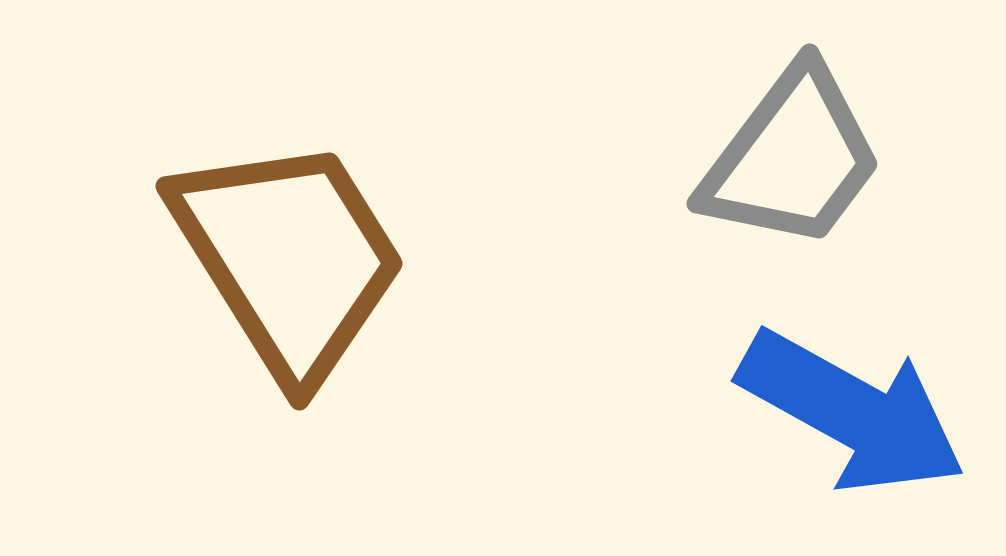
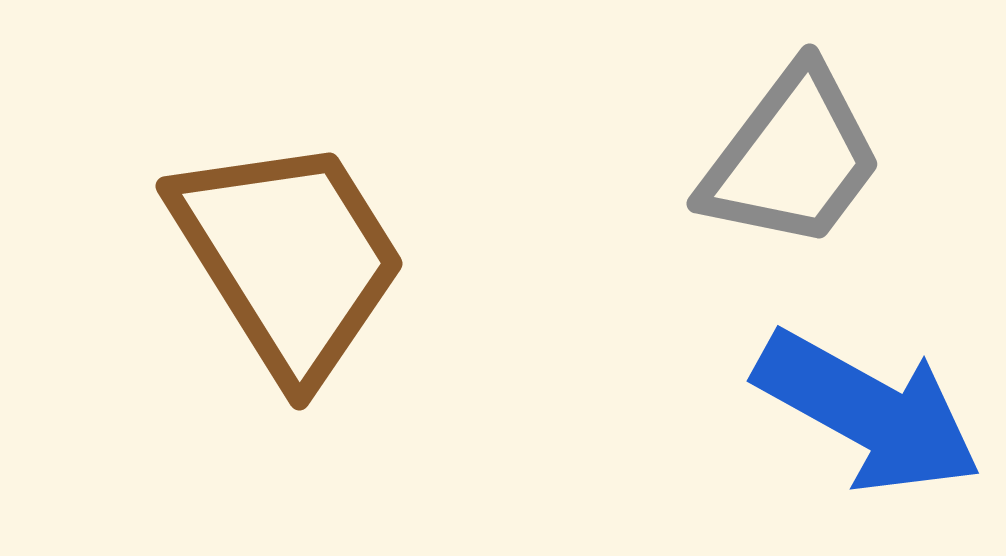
blue arrow: moved 16 px right
